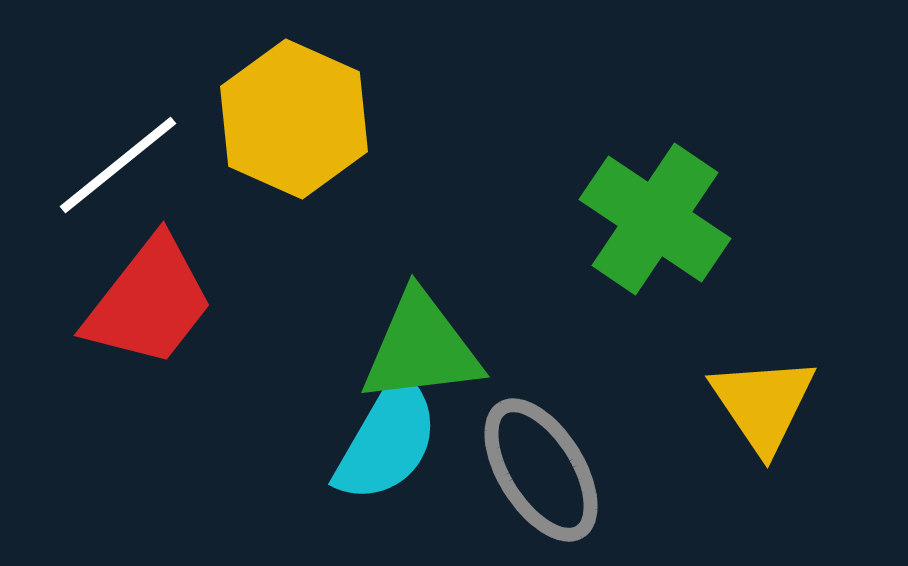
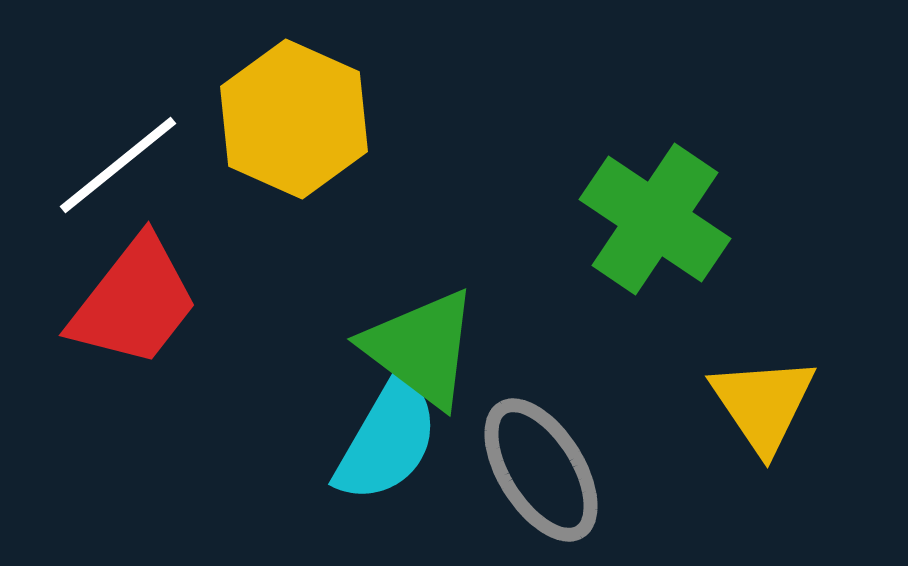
red trapezoid: moved 15 px left
green triangle: rotated 44 degrees clockwise
